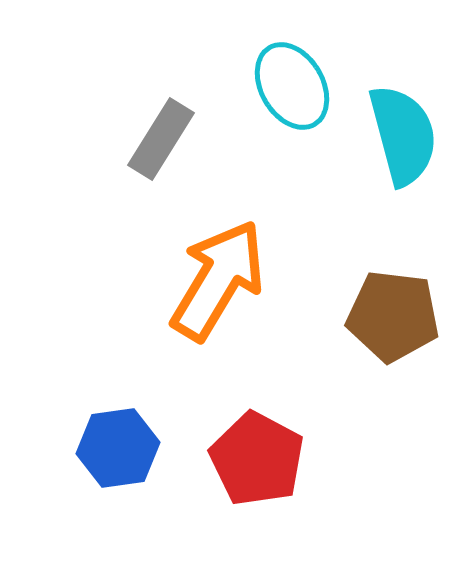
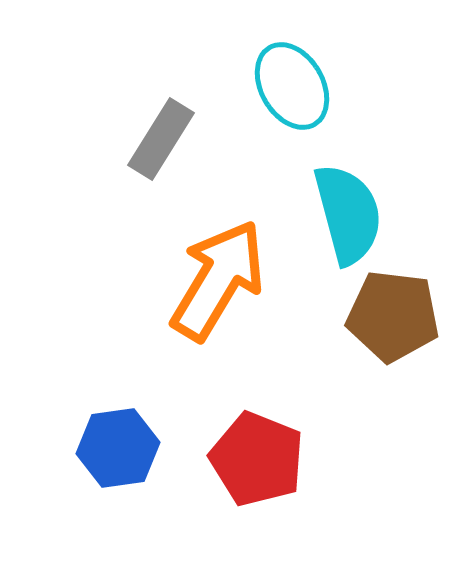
cyan semicircle: moved 55 px left, 79 px down
red pentagon: rotated 6 degrees counterclockwise
